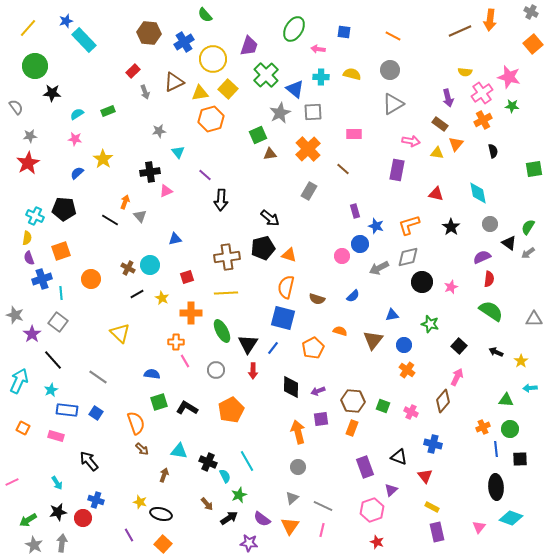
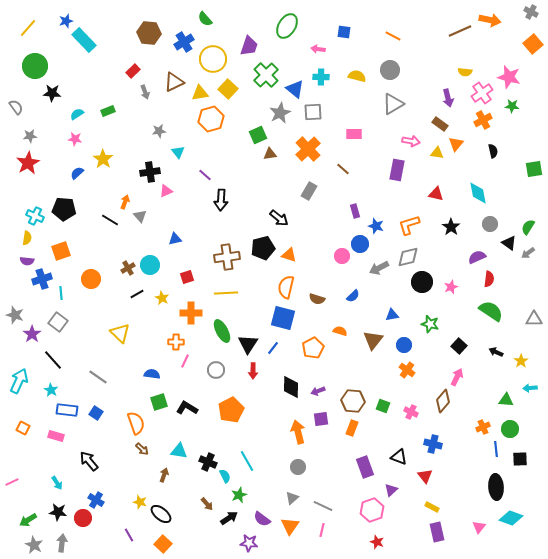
green semicircle at (205, 15): moved 4 px down
orange arrow at (490, 20): rotated 85 degrees counterclockwise
green ellipse at (294, 29): moved 7 px left, 3 px up
yellow semicircle at (352, 74): moved 5 px right, 2 px down
black arrow at (270, 218): moved 9 px right
purple semicircle at (482, 257): moved 5 px left
purple semicircle at (29, 258): moved 2 px left, 3 px down; rotated 64 degrees counterclockwise
brown cross at (128, 268): rotated 32 degrees clockwise
pink line at (185, 361): rotated 56 degrees clockwise
cyan star at (51, 390): rotated 16 degrees counterclockwise
blue cross at (96, 500): rotated 14 degrees clockwise
black star at (58, 512): rotated 18 degrees clockwise
black ellipse at (161, 514): rotated 25 degrees clockwise
